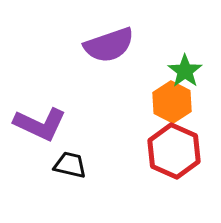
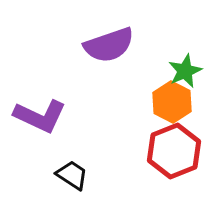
green star: rotated 12 degrees clockwise
purple L-shape: moved 8 px up
red hexagon: rotated 14 degrees clockwise
black trapezoid: moved 2 px right, 10 px down; rotated 20 degrees clockwise
